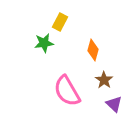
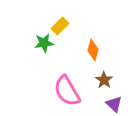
yellow rectangle: moved 4 px down; rotated 18 degrees clockwise
